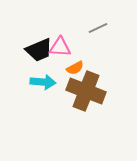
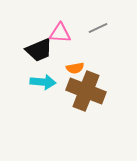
pink triangle: moved 14 px up
orange semicircle: rotated 18 degrees clockwise
